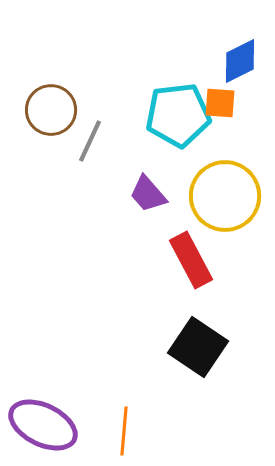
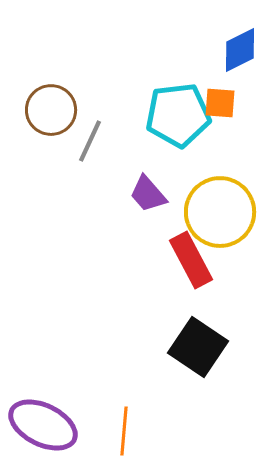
blue diamond: moved 11 px up
yellow circle: moved 5 px left, 16 px down
